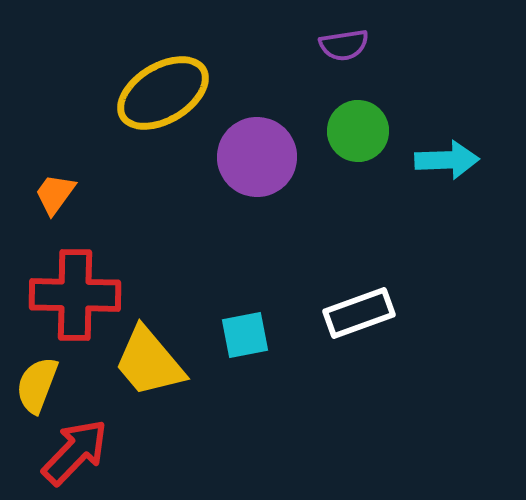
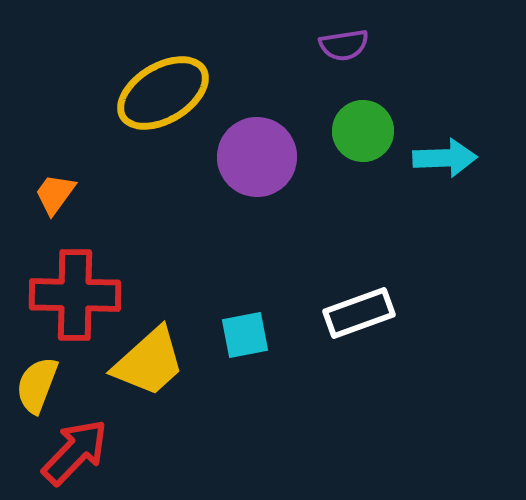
green circle: moved 5 px right
cyan arrow: moved 2 px left, 2 px up
yellow trapezoid: rotated 92 degrees counterclockwise
